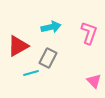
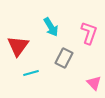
cyan arrow: rotated 72 degrees clockwise
red triangle: rotated 25 degrees counterclockwise
gray rectangle: moved 16 px right
pink triangle: moved 2 px down
